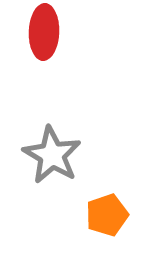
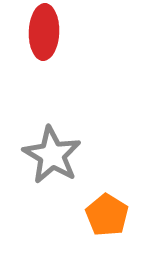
orange pentagon: rotated 21 degrees counterclockwise
